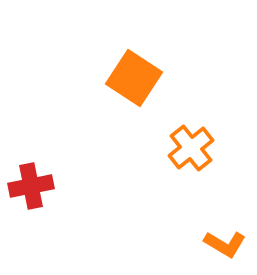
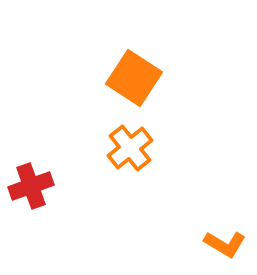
orange cross: moved 61 px left
red cross: rotated 9 degrees counterclockwise
